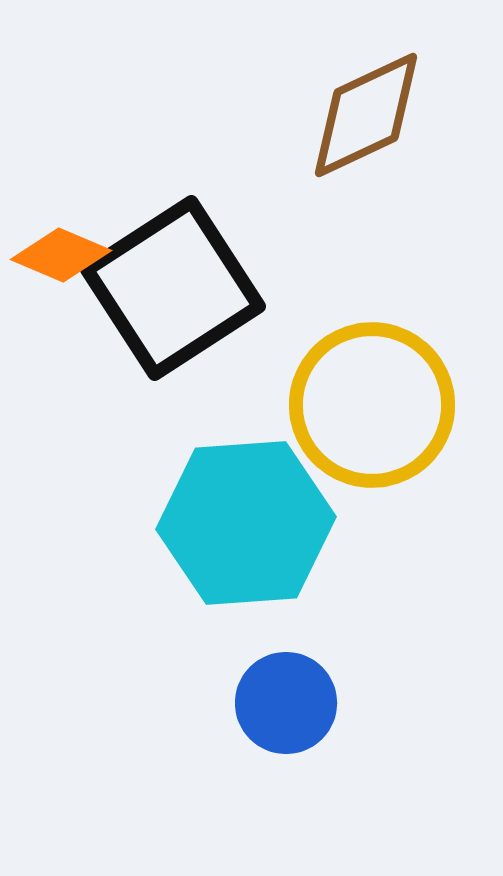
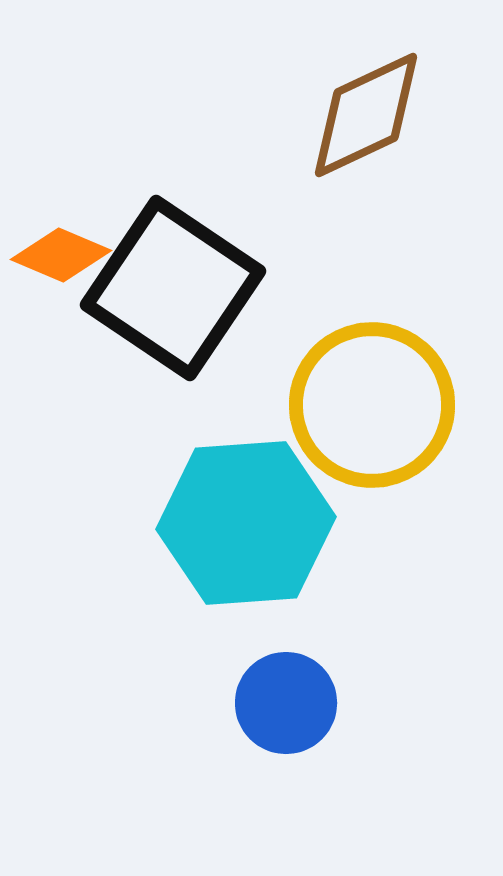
black square: rotated 23 degrees counterclockwise
